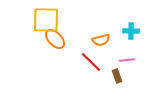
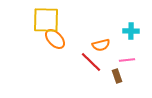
orange semicircle: moved 5 px down
